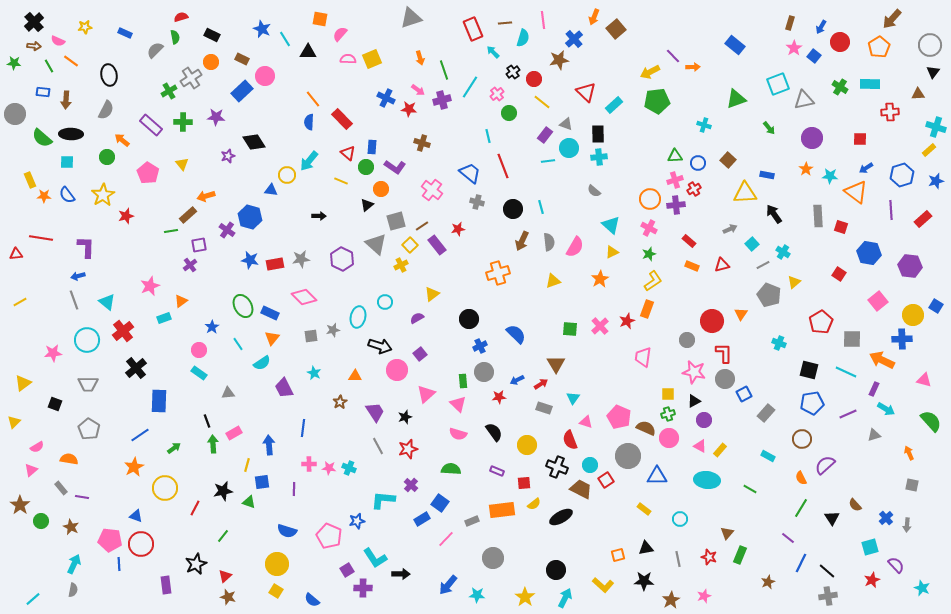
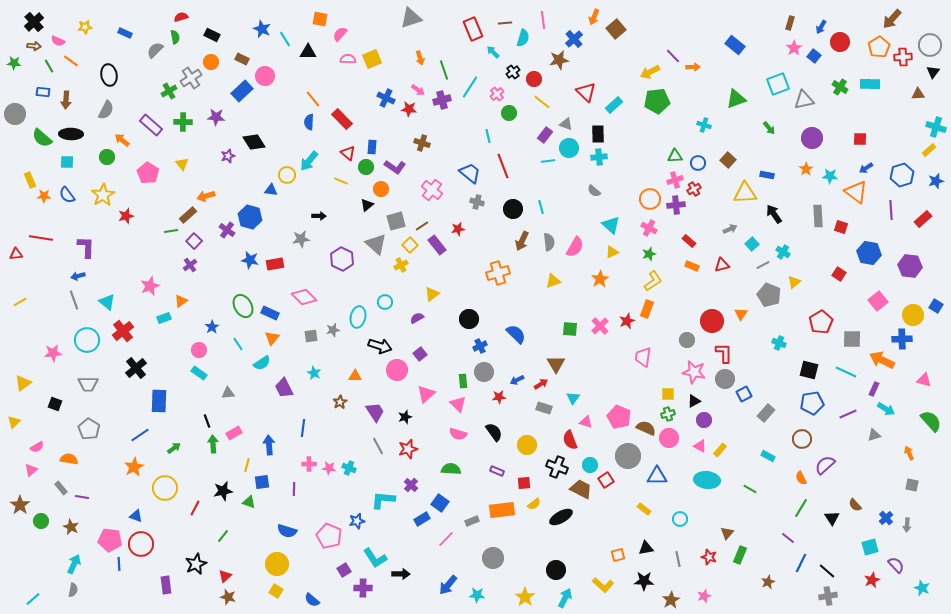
red cross at (890, 112): moved 13 px right, 55 px up
purple square at (199, 245): moved 5 px left, 4 px up; rotated 35 degrees counterclockwise
gray star at (301, 259): moved 20 px up
purple square at (347, 570): moved 3 px left
